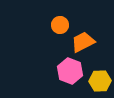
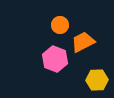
pink hexagon: moved 15 px left, 12 px up
yellow hexagon: moved 3 px left, 1 px up
